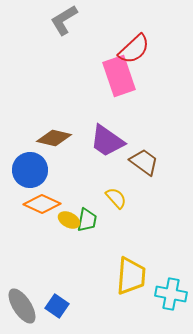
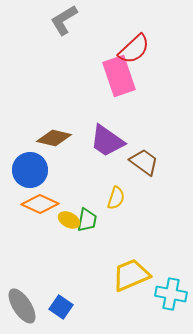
yellow semicircle: rotated 60 degrees clockwise
orange diamond: moved 2 px left
yellow trapezoid: moved 1 px up; rotated 117 degrees counterclockwise
blue square: moved 4 px right, 1 px down
